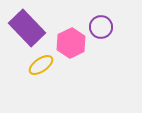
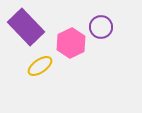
purple rectangle: moved 1 px left, 1 px up
yellow ellipse: moved 1 px left, 1 px down
